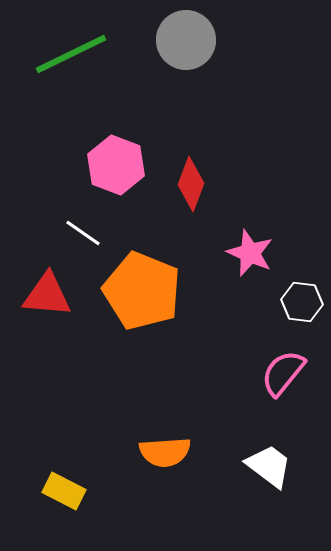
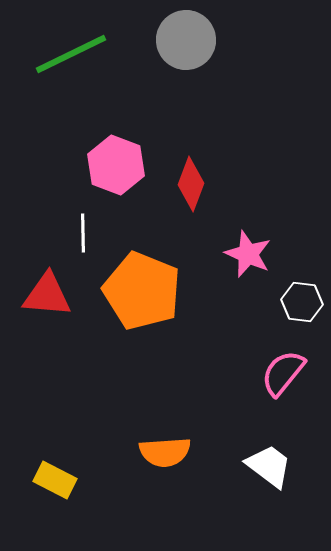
white line: rotated 54 degrees clockwise
pink star: moved 2 px left, 1 px down
yellow rectangle: moved 9 px left, 11 px up
